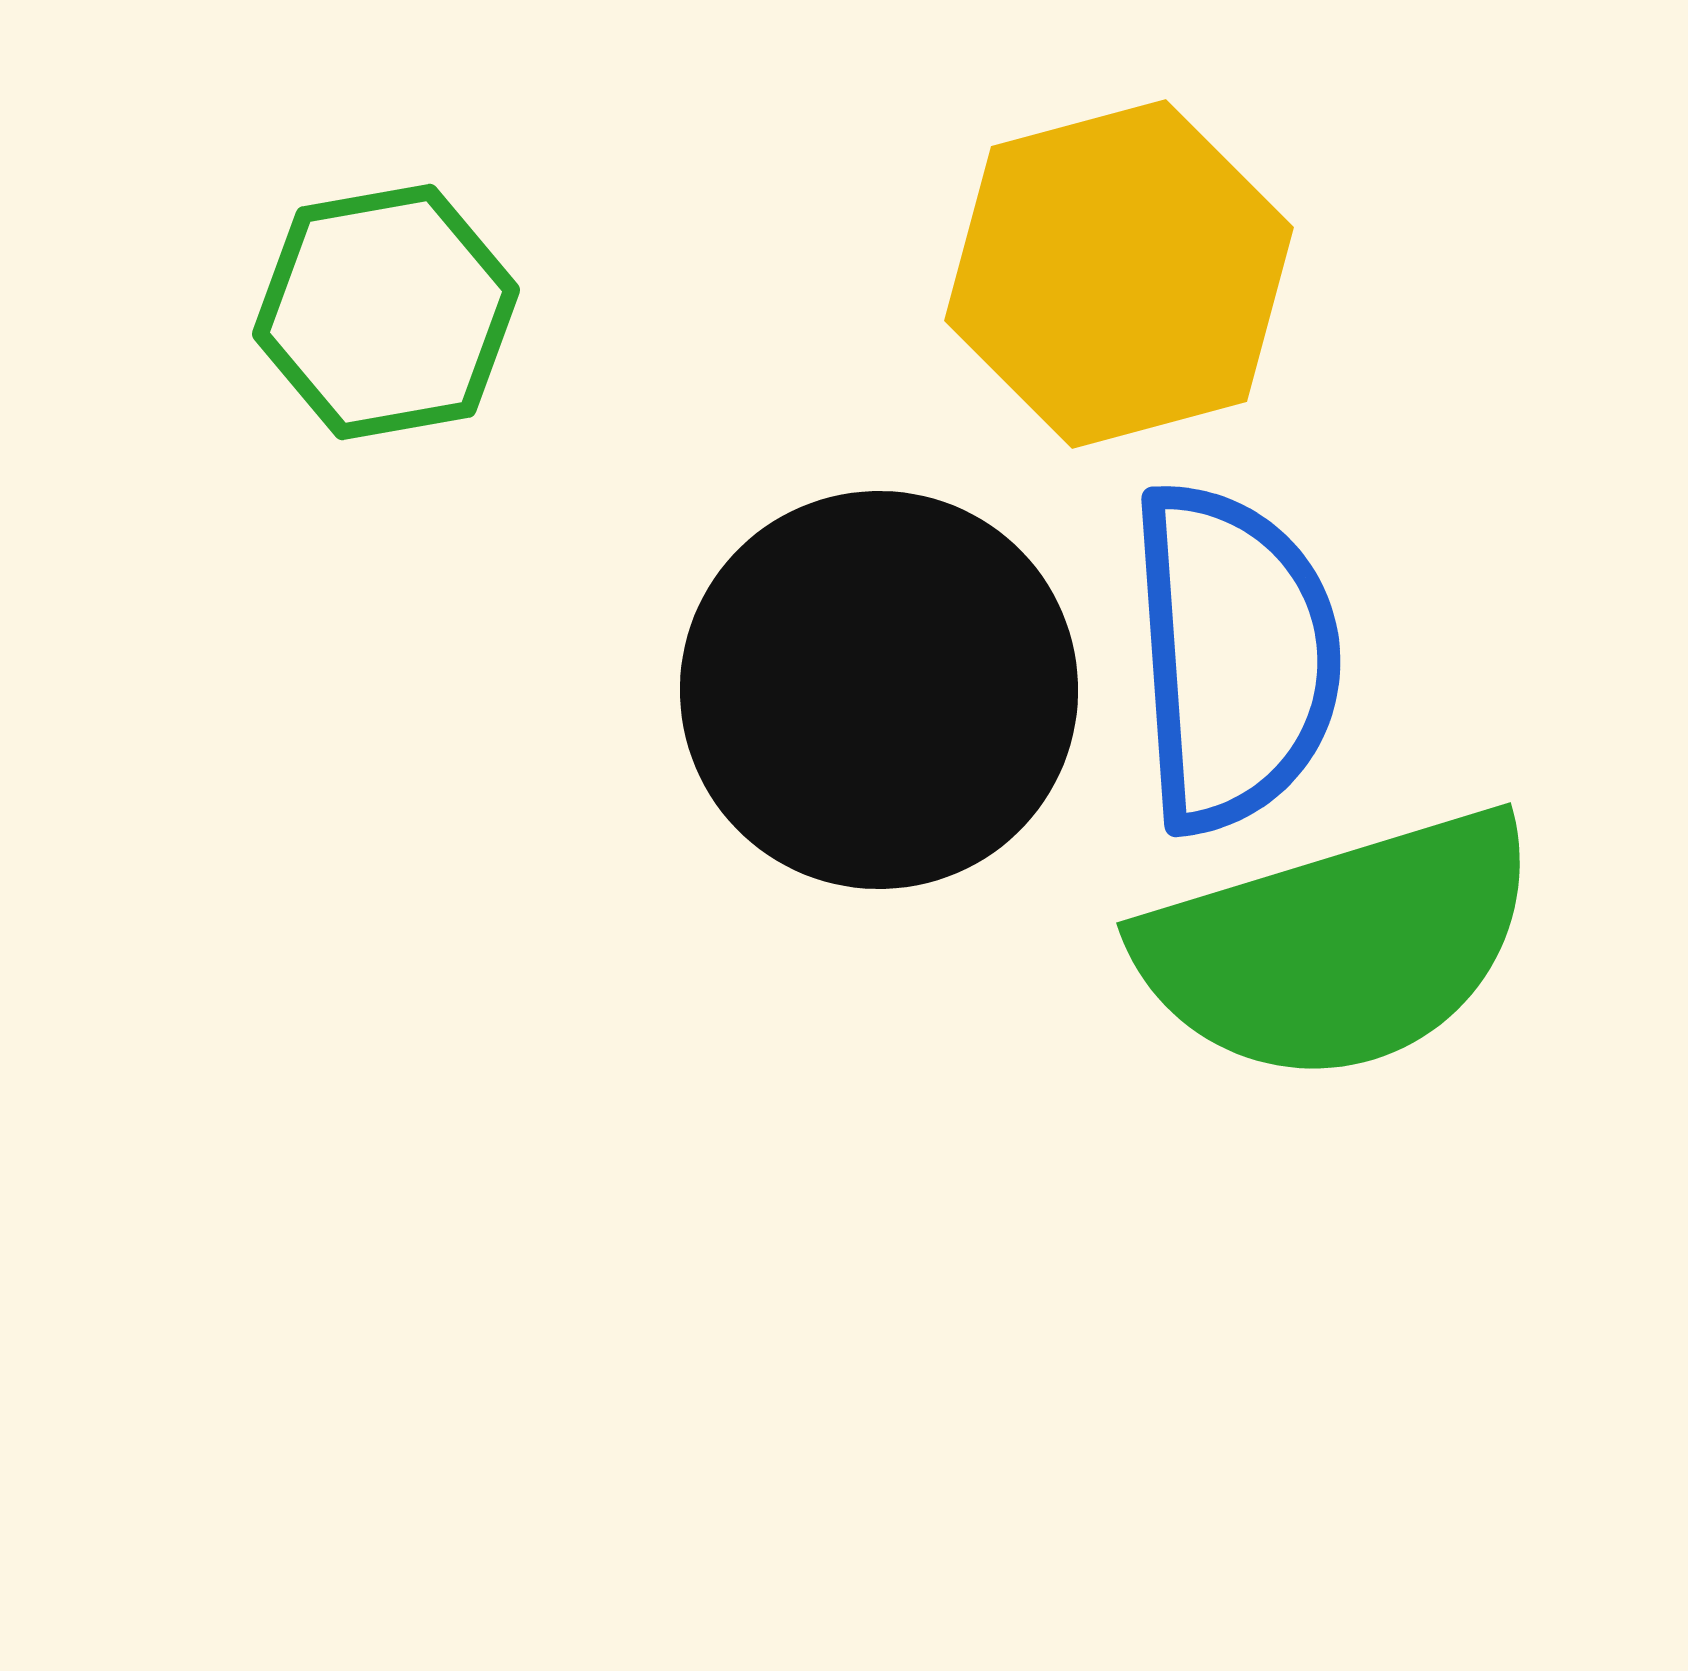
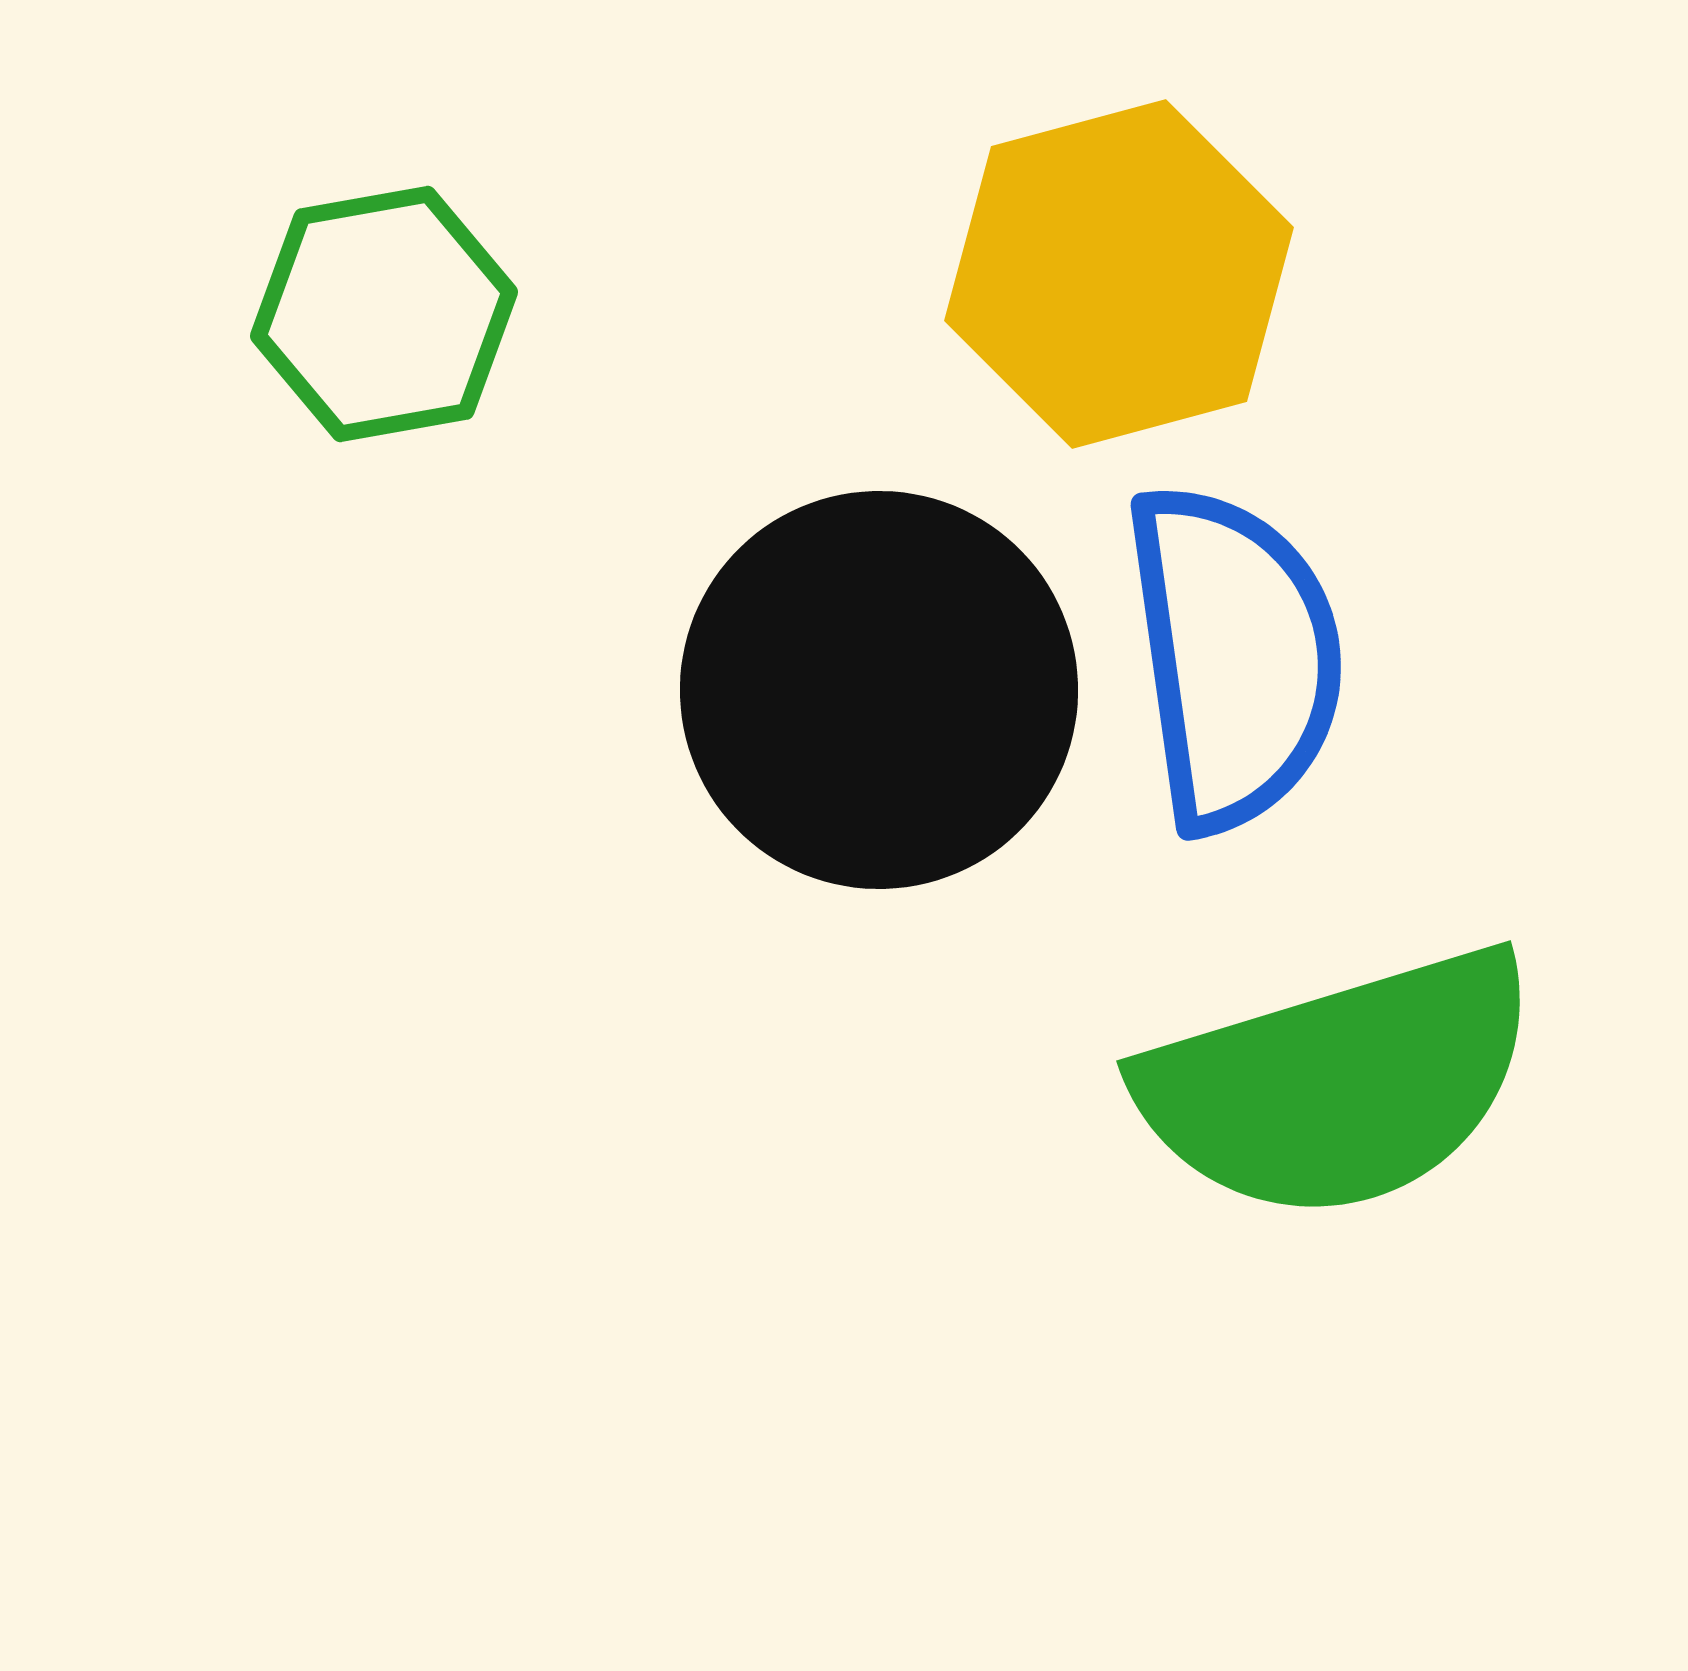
green hexagon: moved 2 px left, 2 px down
blue semicircle: rotated 4 degrees counterclockwise
green semicircle: moved 138 px down
